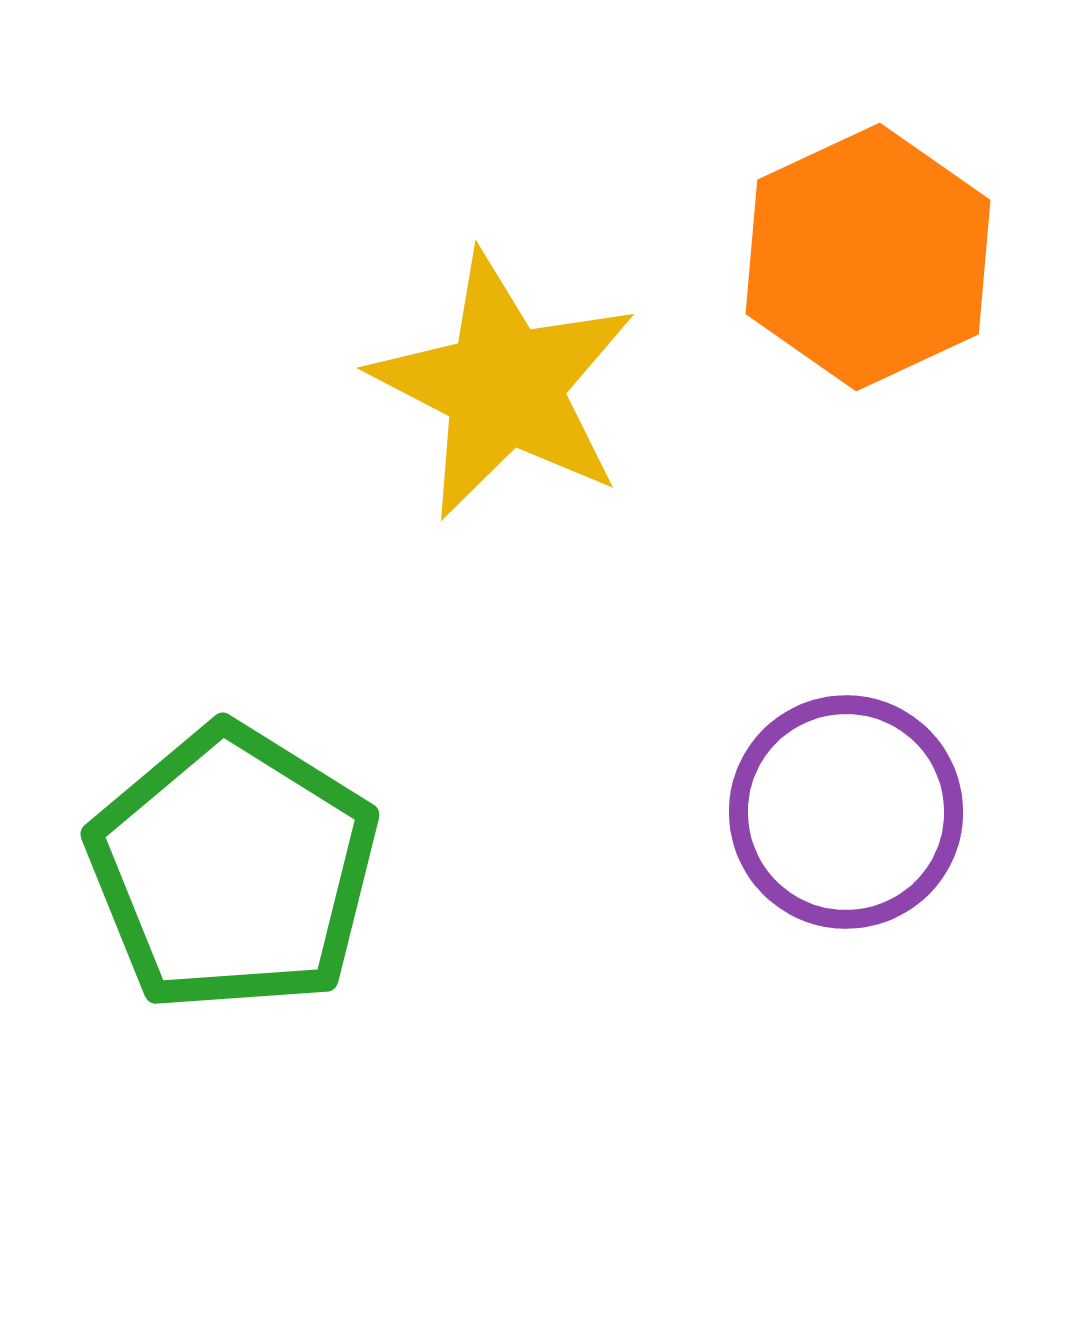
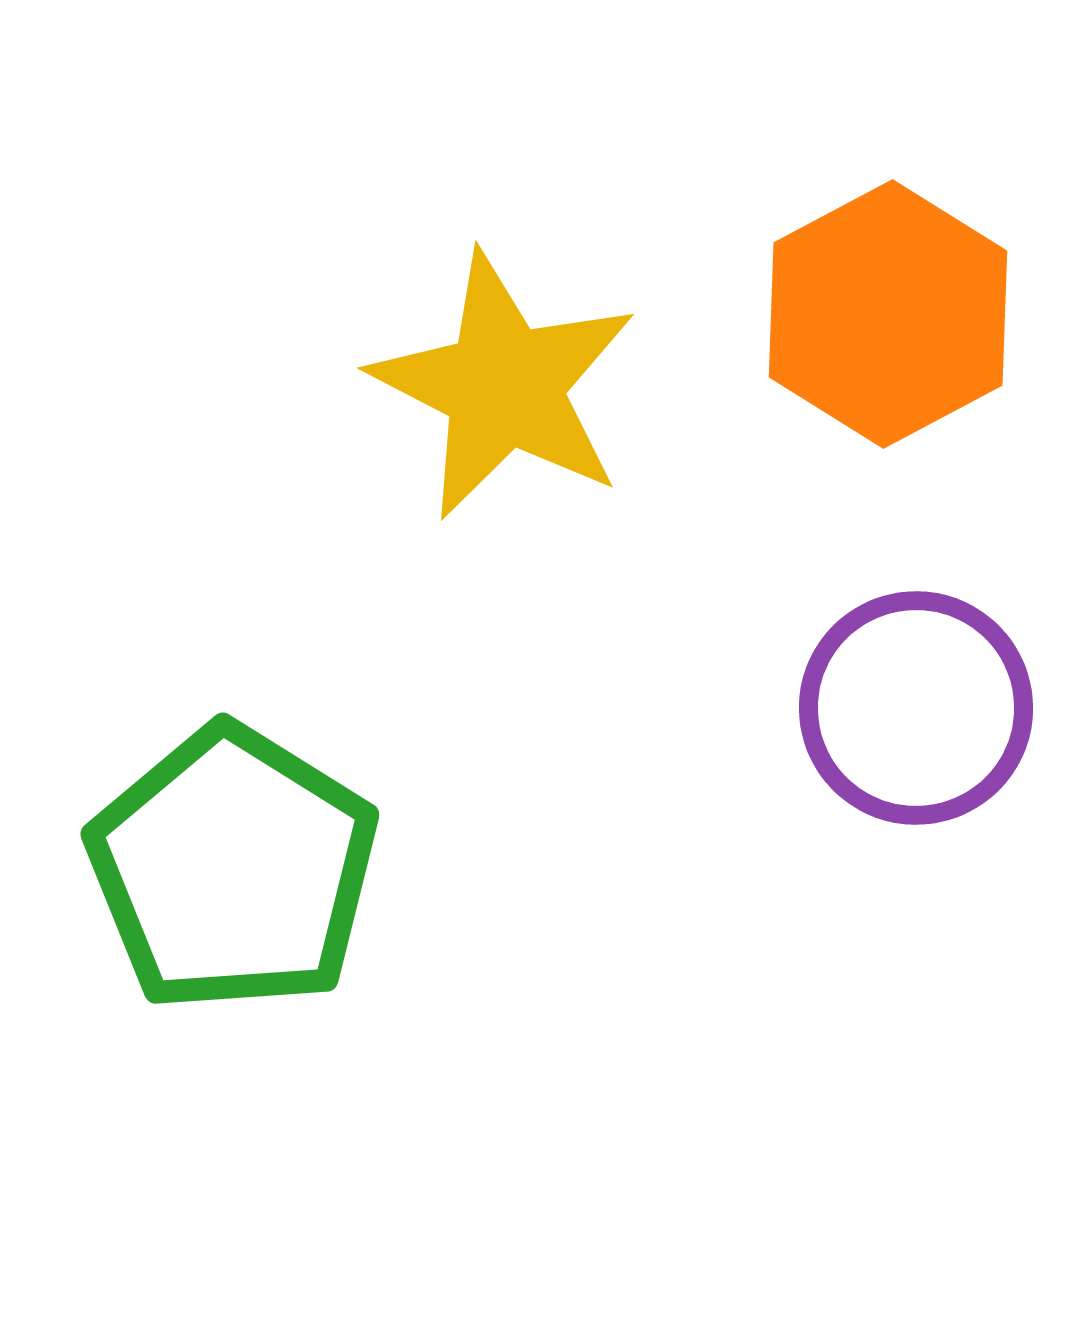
orange hexagon: moved 20 px right, 57 px down; rotated 3 degrees counterclockwise
purple circle: moved 70 px right, 104 px up
